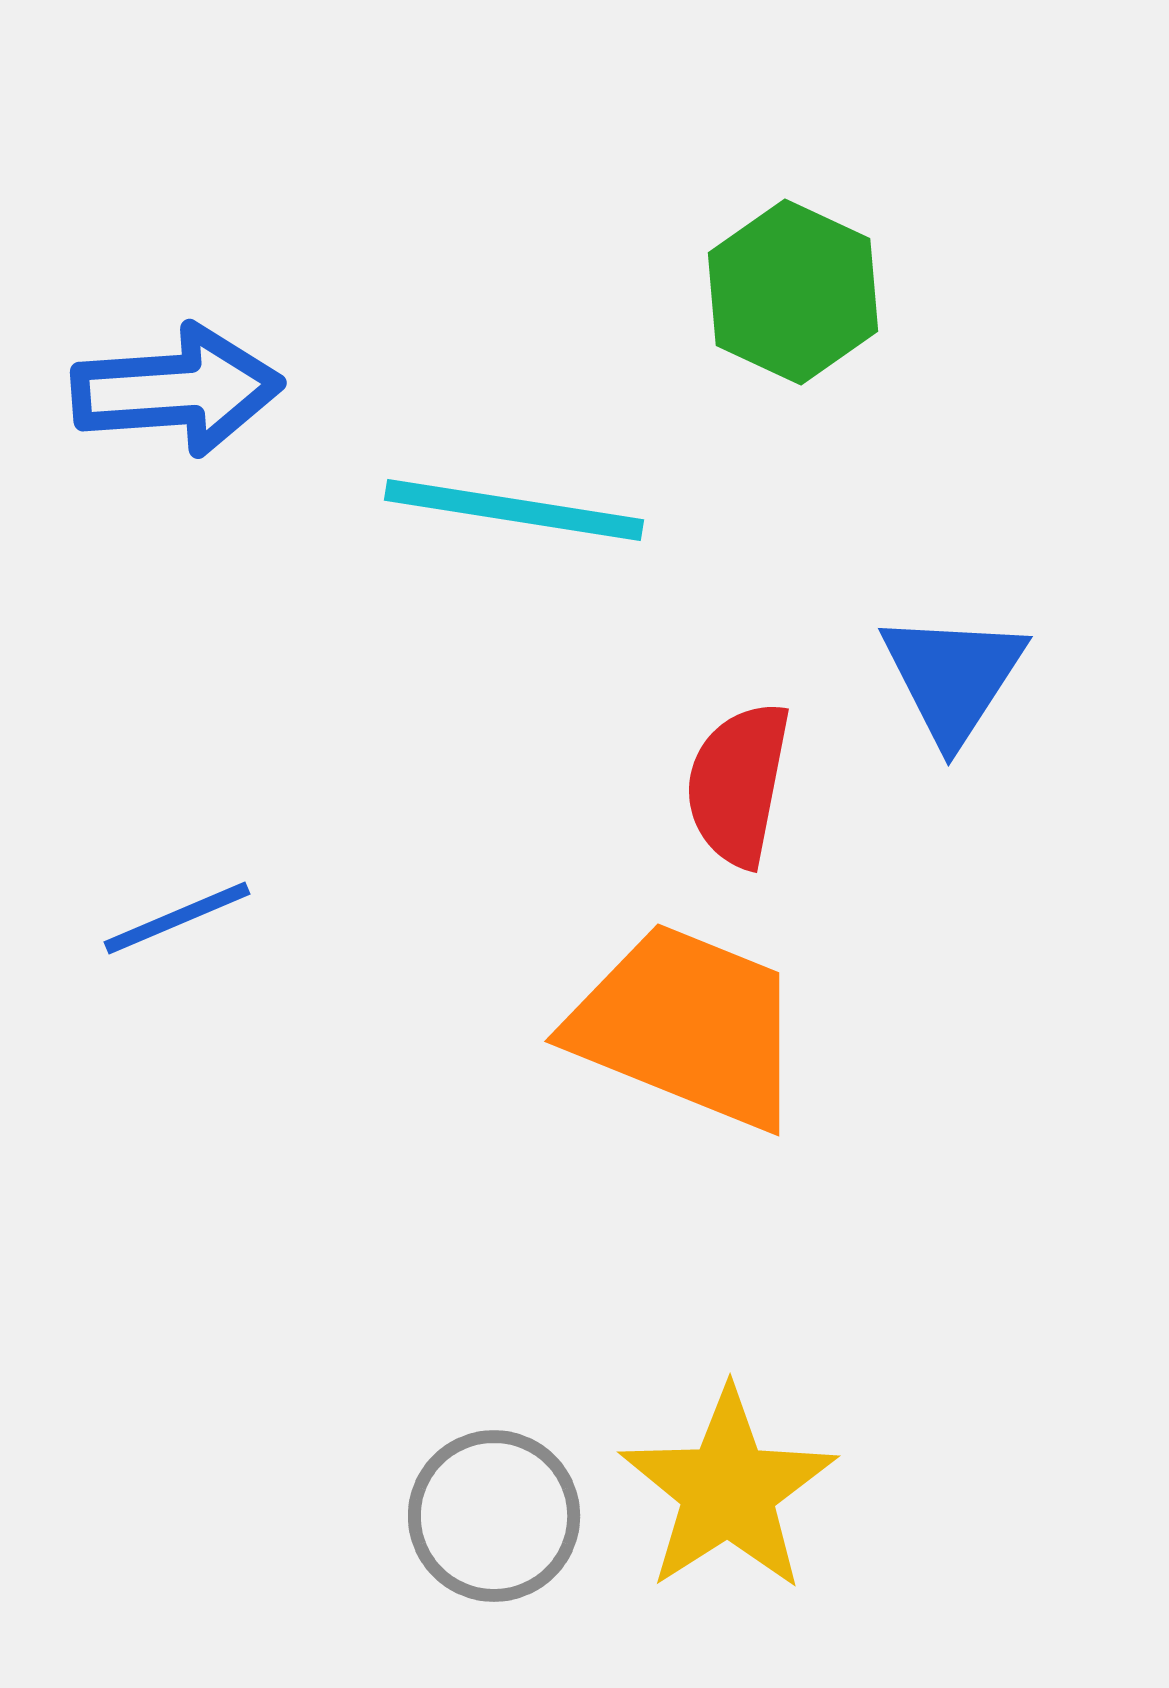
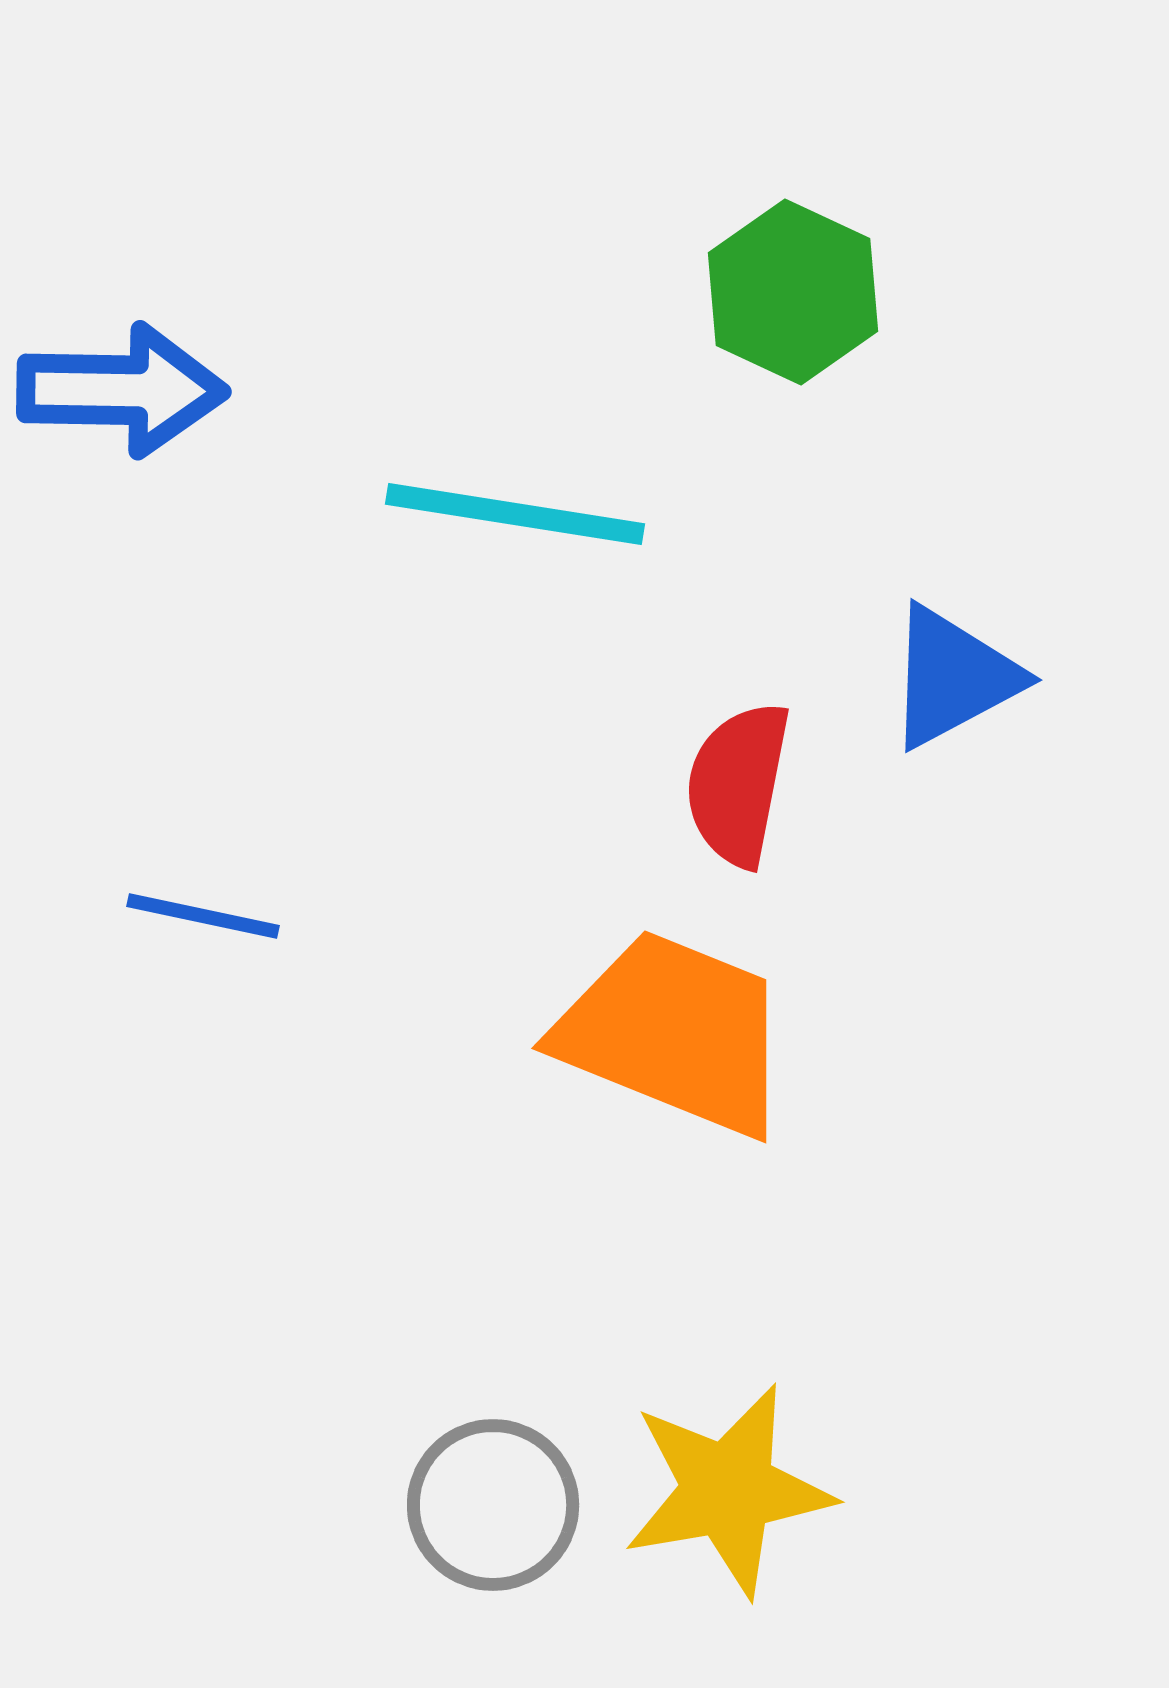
blue arrow: moved 55 px left; rotated 5 degrees clockwise
cyan line: moved 1 px right, 4 px down
blue triangle: rotated 29 degrees clockwise
blue line: moved 26 px right, 2 px up; rotated 35 degrees clockwise
orange trapezoid: moved 13 px left, 7 px down
yellow star: rotated 23 degrees clockwise
gray circle: moved 1 px left, 11 px up
